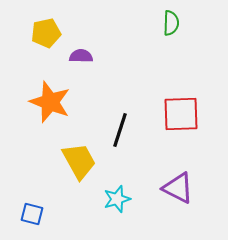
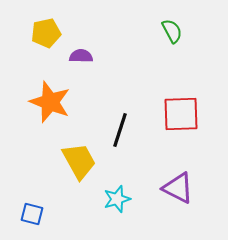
green semicircle: moved 1 px right, 8 px down; rotated 30 degrees counterclockwise
